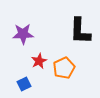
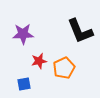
black L-shape: rotated 24 degrees counterclockwise
red star: rotated 14 degrees clockwise
blue square: rotated 16 degrees clockwise
